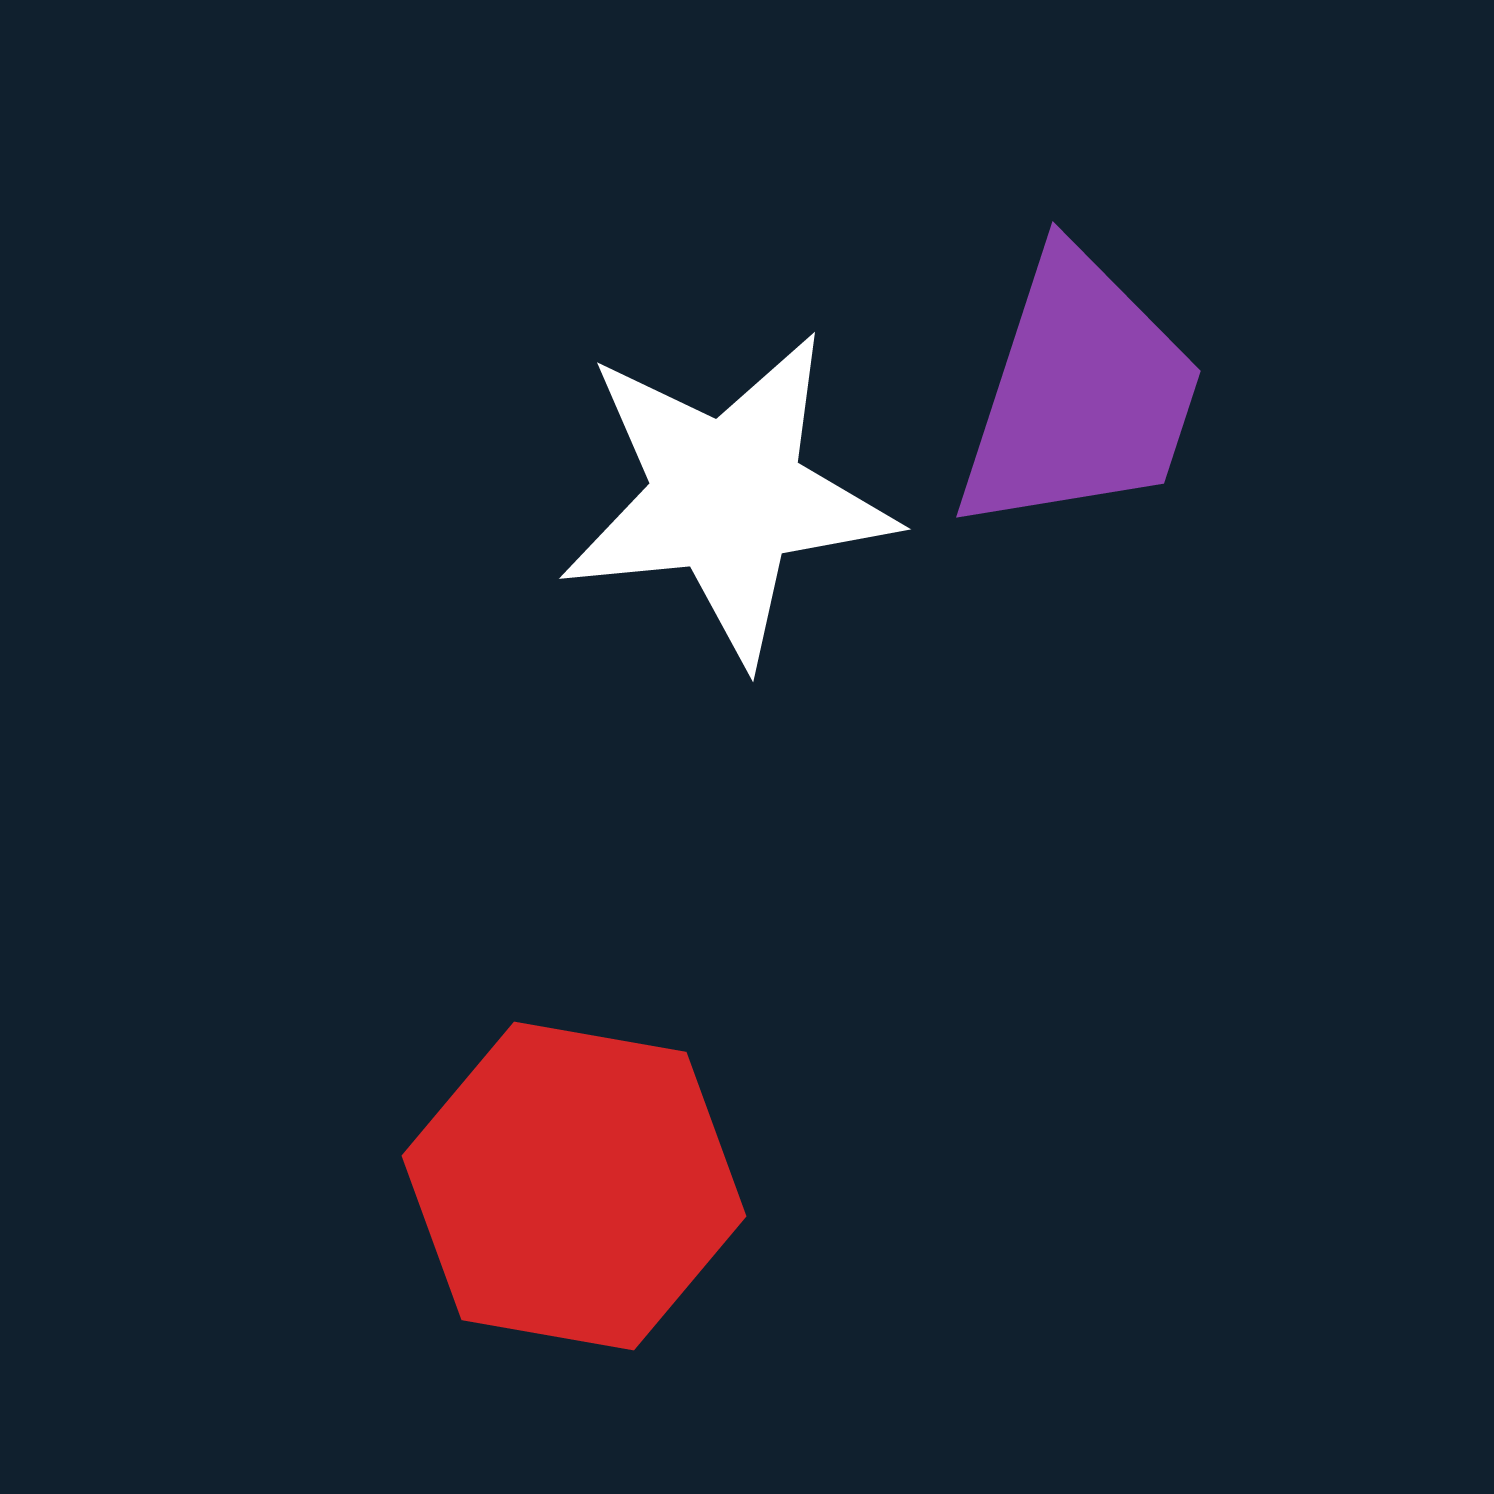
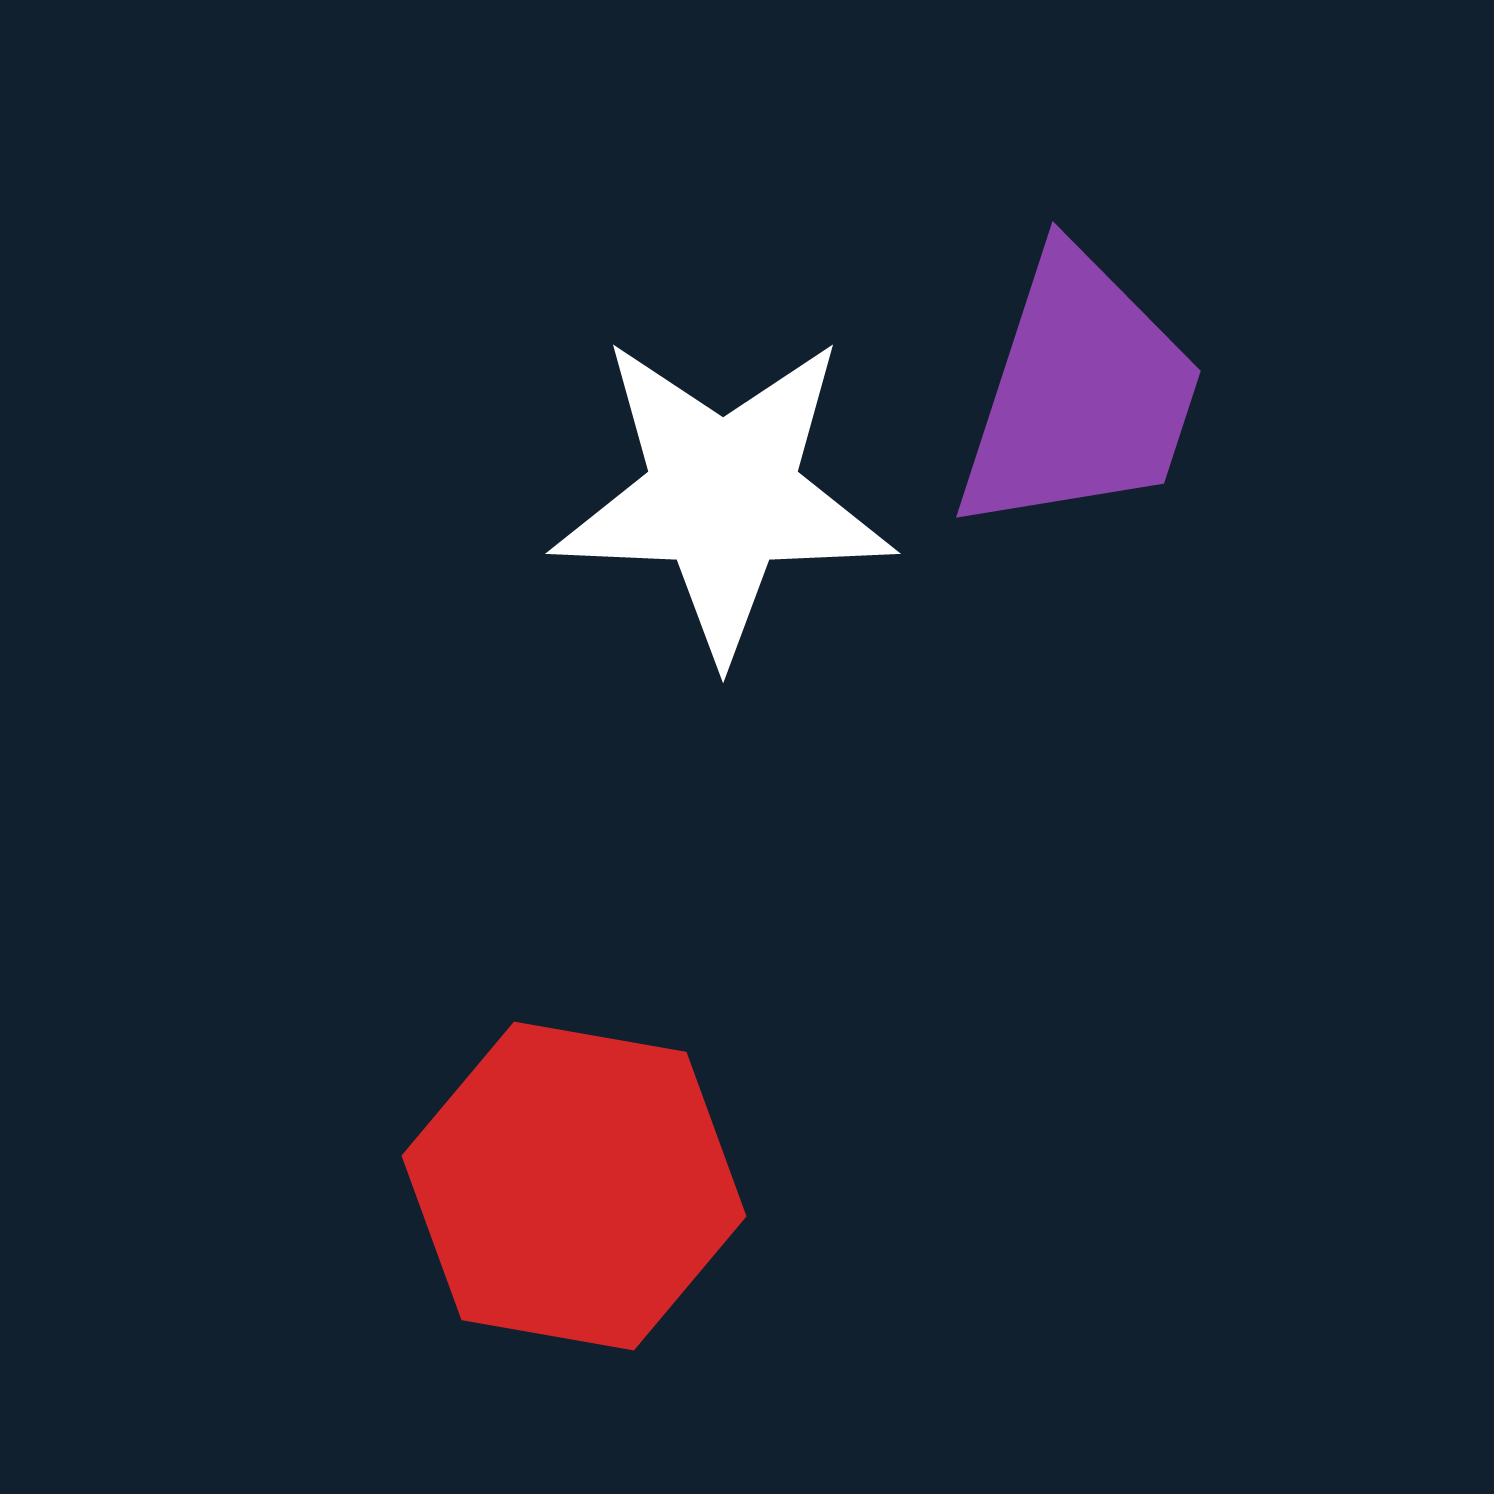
white star: moved 4 px left, 1 px up; rotated 8 degrees clockwise
